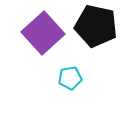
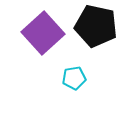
cyan pentagon: moved 4 px right
